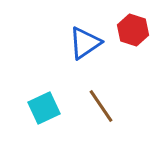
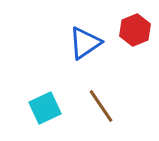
red hexagon: moved 2 px right; rotated 20 degrees clockwise
cyan square: moved 1 px right
